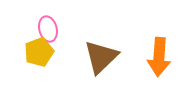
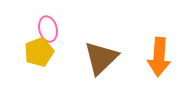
brown triangle: moved 1 px down
